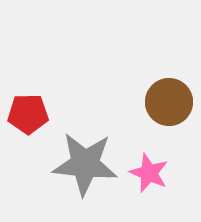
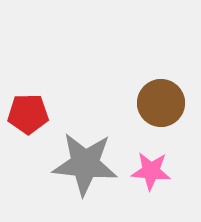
brown circle: moved 8 px left, 1 px down
pink star: moved 2 px right, 2 px up; rotated 18 degrees counterclockwise
